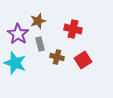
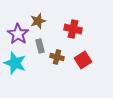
gray rectangle: moved 2 px down
